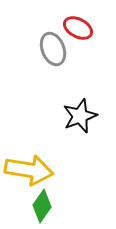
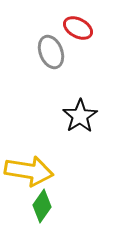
gray ellipse: moved 2 px left, 3 px down
black star: rotated 12 degrees counterclockwise
yellow arrow: moved 1 px down
